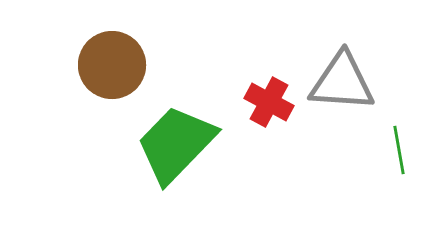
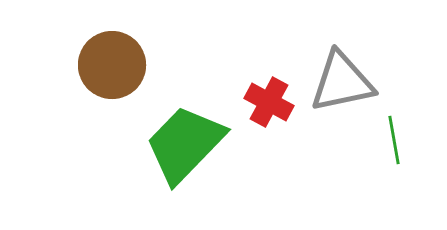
gray triangle: rotated 16 degrees counterclockwise
green trapezoid: moved 9 px right
green line: moved 5 px left, 10 px up
